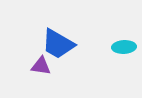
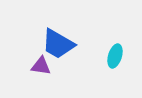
cyan ellipse: moved 9 px left, 9 px down; rotated 70 degrees counterclockwise
